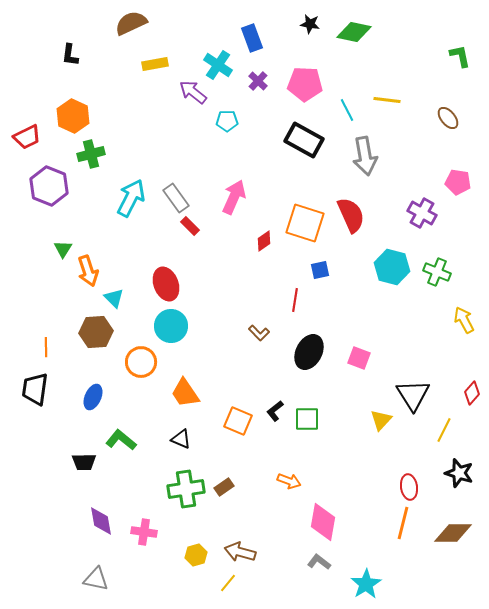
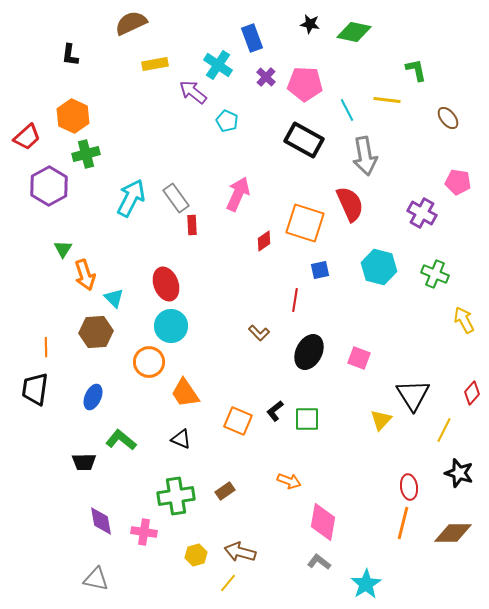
green L-shape at (460, 56): moved 44 px left, 14 px down
purple cross at (258, 81): moved 8 px right, 4 px up
cyan pentagon at (227, 121): rotated 25 degrees clockwise
red trapezoid at (27, 137): rotated 16 degrees counterclockwise
green cross at (91, 154): moved 5 px left
purple hexagon at (49, 186): rotated 9 degrees clockwise
pink arrow at (234, 197): moved 4 px right, 3 px up
red semicircle at (351, 215): moved 1 px left, 11 px up
red rectangle at (190, 226): moved 2 px right, 1 px up; rotated 42 degrees clockwise
cyan hexagon at (392, 267): moved 13 px left
orange arrow at (88, 271): moved 3 px left, 4 px down
green cross at (437, 272): moved 2 px left, 2 px down
orange circle at (141, 362): moved 8 px right
brown rectangle at (224, 487): moved 1 px right, 4 px down
green cross at (186, 489): moved 10 px left, 7 px down
